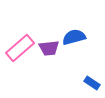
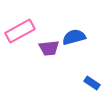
pink rectangle: moved 17 px up; rotated 12 degrees clockwise
